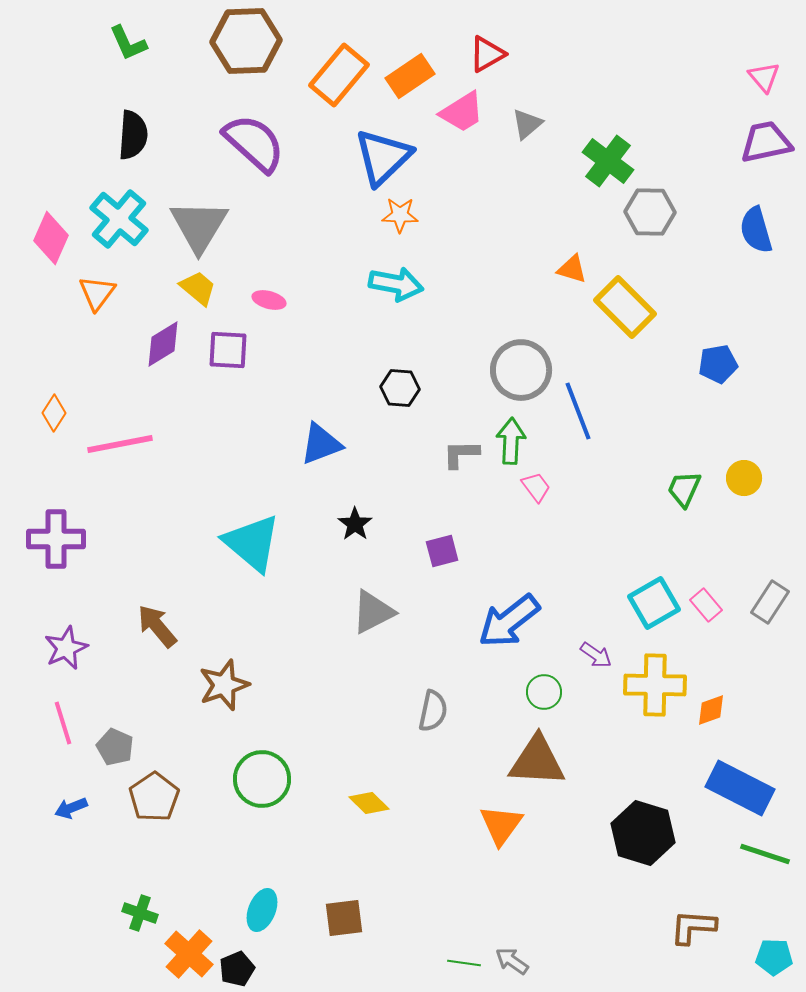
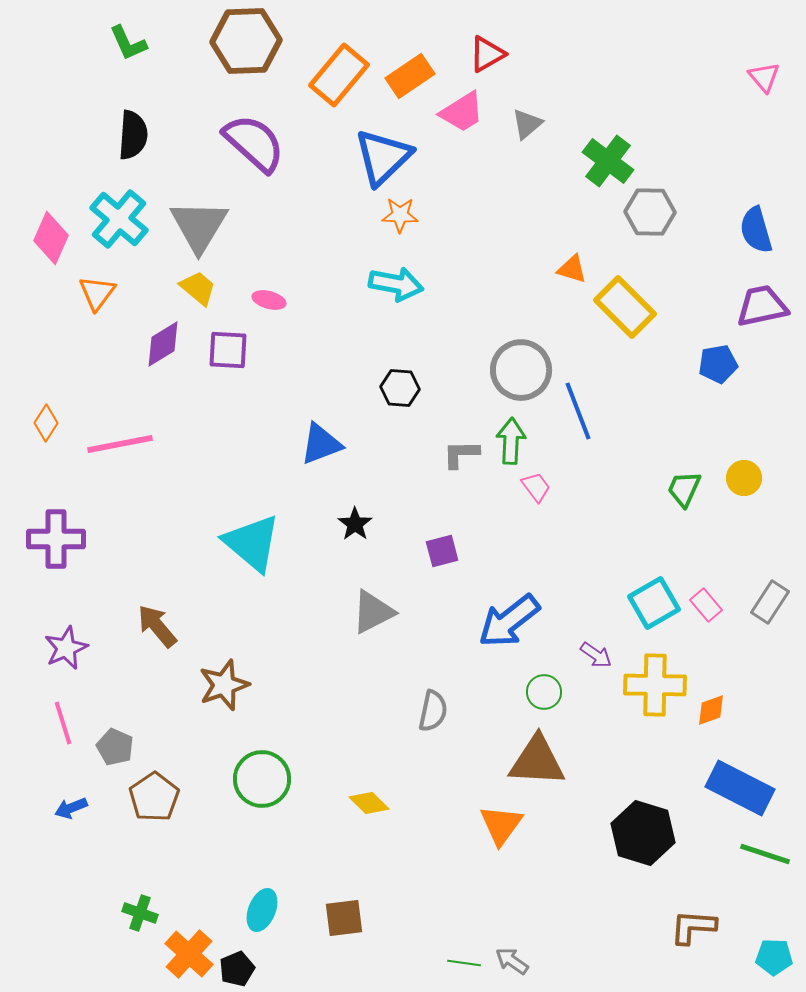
purple trapezoid at (766, 142): moved 4 px left, 164 px down
orange diamond at (54, 413): moved 8 px left, 10 px down
